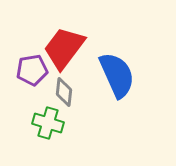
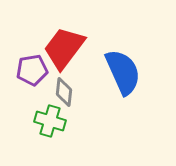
blue semicircle: moved 6 px right, 3 px up
green cross: moved 2 px right, 2 px up
